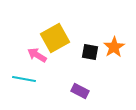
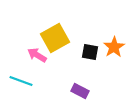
cyan line: moved 3 px left, 2 px down; rotated 10 degrees clockwise
